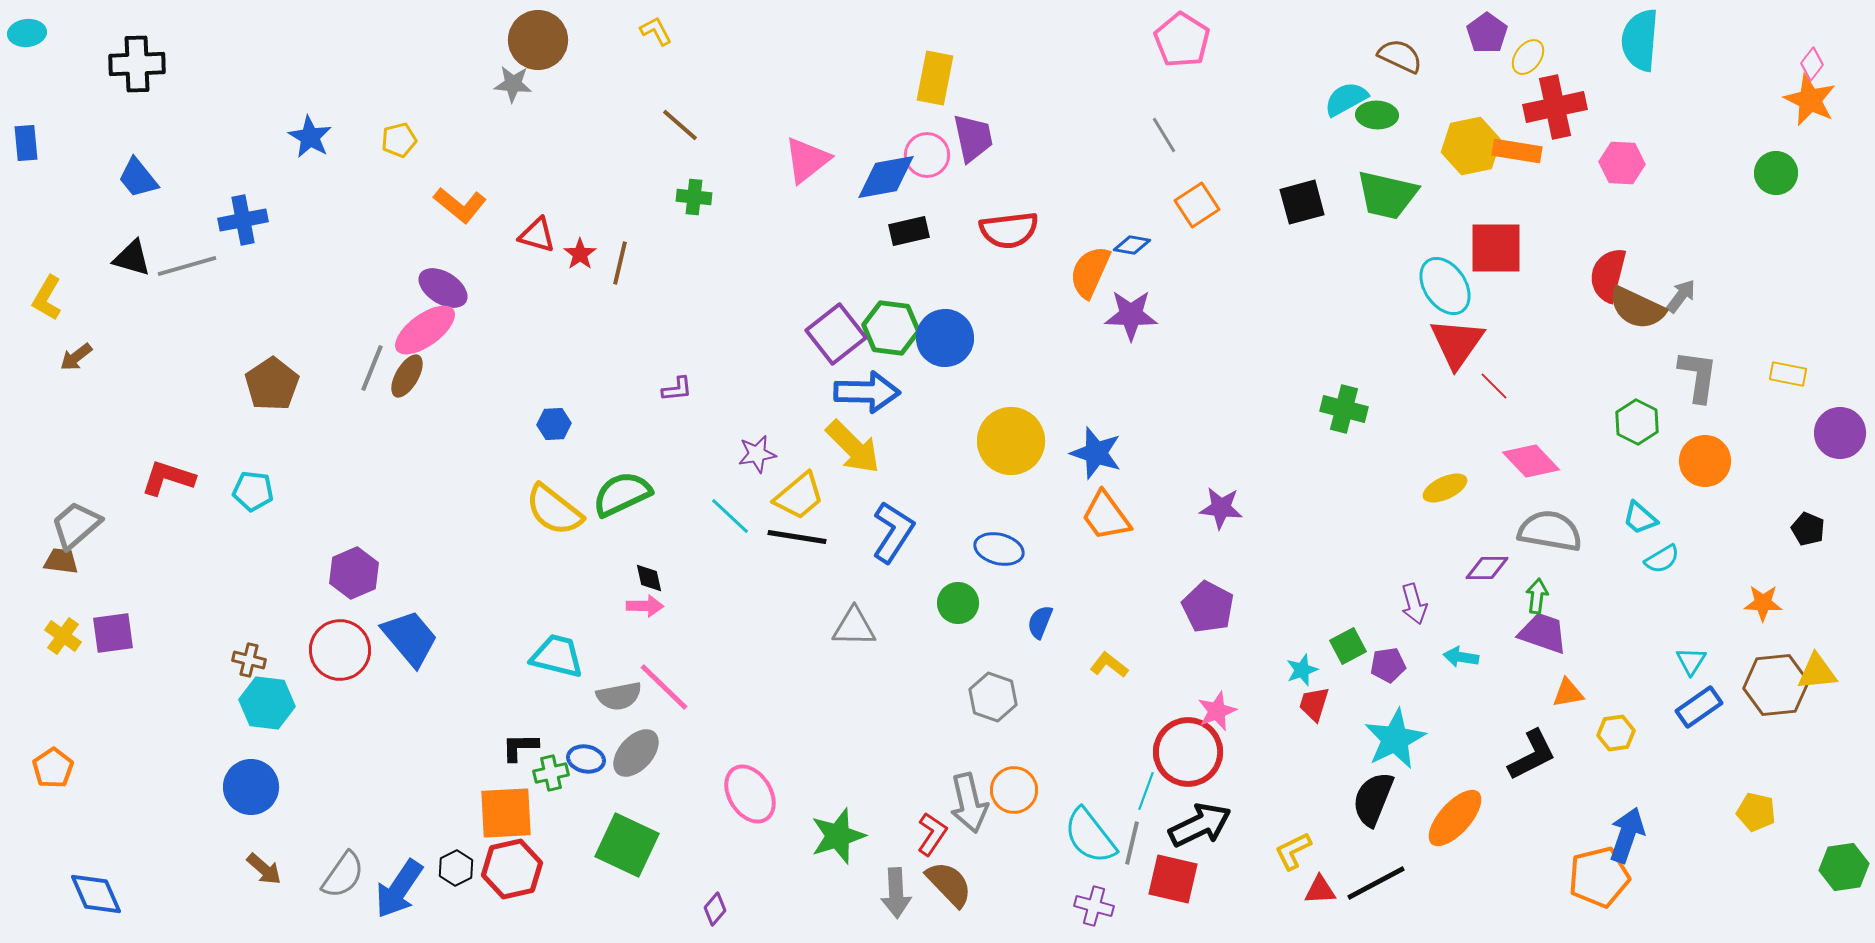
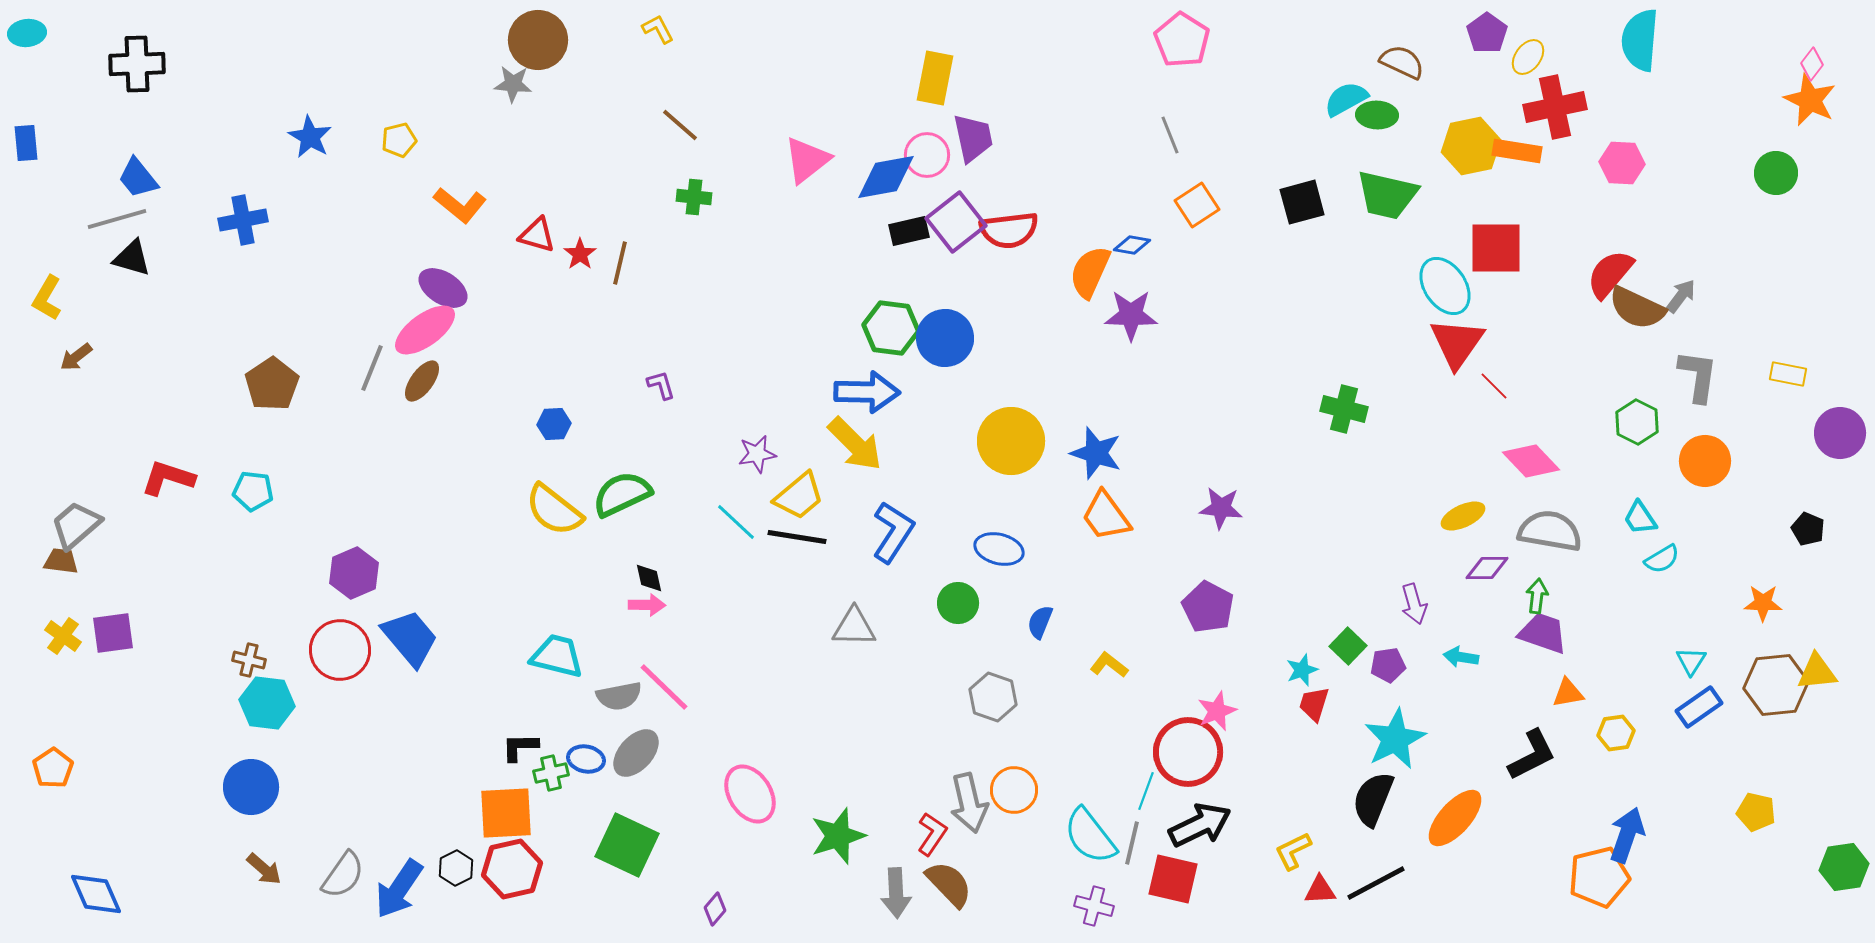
yellow L-shape at (656, 31): moved 2 px right, 2 px up
brown semicircle at (1400, 56): moved 2 px right, 6 px down
gray line at (1164, 135): moved 6 px right; rotated 9 degrees clockwise
gray line at (187, 266): moved 70 px left, 47 px up
red semicircle at (1608, 275): moved 2 px right, 1 px up; rotated 26 degrees clockwise
purple square at (836, 334): moved 120 px right, 112 px up
brown ellipse at (407, 376): moved 15 px right, 5 px down; rotated 6 degrees clockwise
purple L-shape at (677, 389): moved 16 px left, 4 px up; rotated 100 degrees counterclockwise
yellow arrow at (853, 447): moved 2 px right, 3 px up
yellow ellipse at (1445, 488): moved 18 px right, 28 px down
cyan line at (730, 516): moved 6 px right, 6 px down
cyan trapezoid at (1640, 518): rotated 15 degrees clockwise
pink arrow at (645, 606): moved 2 px right, 1 px up
green square at (1348, 646): rotated 18 degrees counterclockwise
